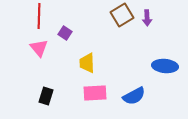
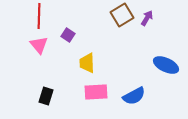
purple arrow: rotated 147 degrees counterclockwise
purple square: moved 3 px right, 2 px down
pink triangle: moved 3 px up
blue ellipse: moved 1 px right, 1 px up; rotated 20 degrees clockwise
pink rectangle: moved 1 px right, 1 px up
